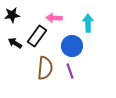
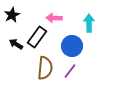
black star: rotated 21 degrees counterclockwise
cyan arrow: moved 1 px right
black rectangle: moved 1 px down
black arrow: moved 1 px right, 1 px down
purple line: rotated 56 degrees clockwise
